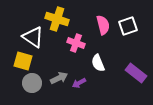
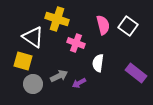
white square: rotated 36 degrees counterclockwise
white semicircle: rotated 30 degrees clockwise
gray arrow: moved 2 px up
gray circle: moved 1 px right, 1 px down
